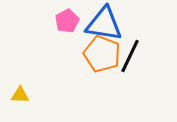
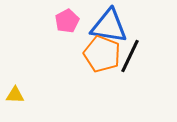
blue triangle: moved 5 px right, 2 px down
yellow triangle: moved 5 px left
